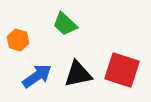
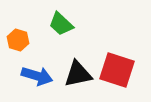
green trapezoid: moved 4 px left
red square: moved 5 px left
blue arrow: rotated 52 degrees clockwise
